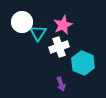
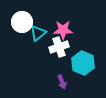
pink star: moved 5 px down; rotated 24 degrees clockwise
cyan triangle: rotated 18 degrees clockwise
purple arrow: moved 1 px right, 2 px up
